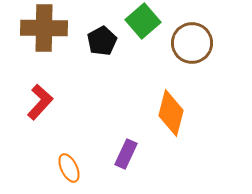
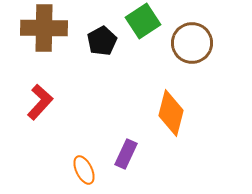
green square: rotated 8 degrees clockwise
orange ellipse: moved 15 px right, 2 px down
